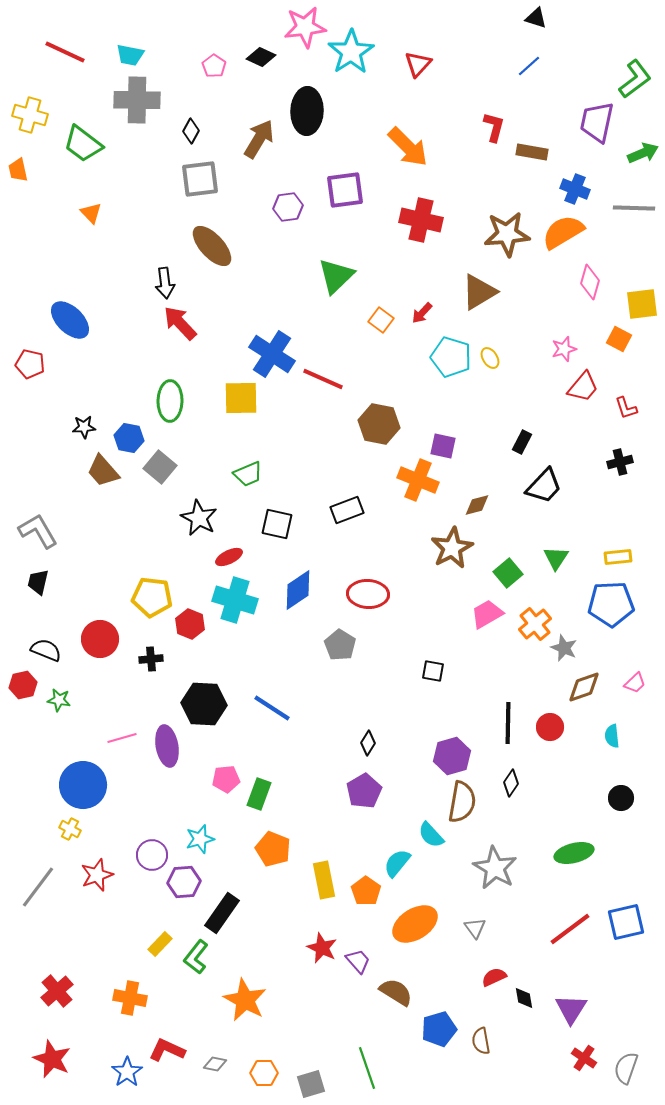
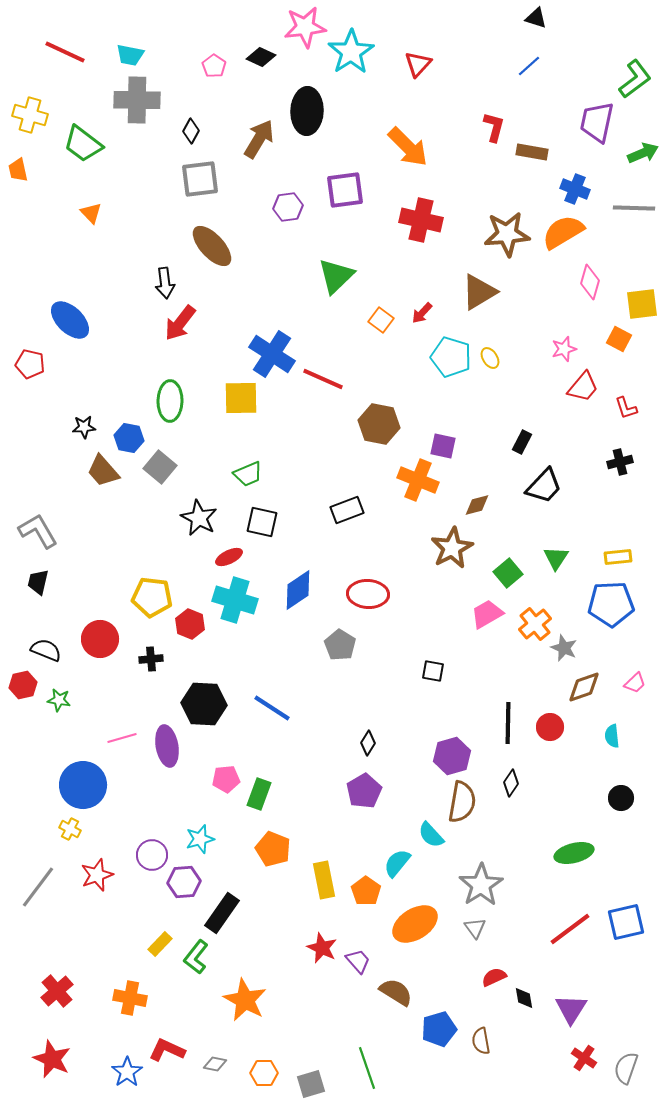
red arrow at (180, 323): rotated 99 degrees counterclockwise
black square at (277, 524): moved 15 px left, 2 px up
gray star at (495, 868): moved 14 px left, 17 px down; rotated 9 degrees clockwise
